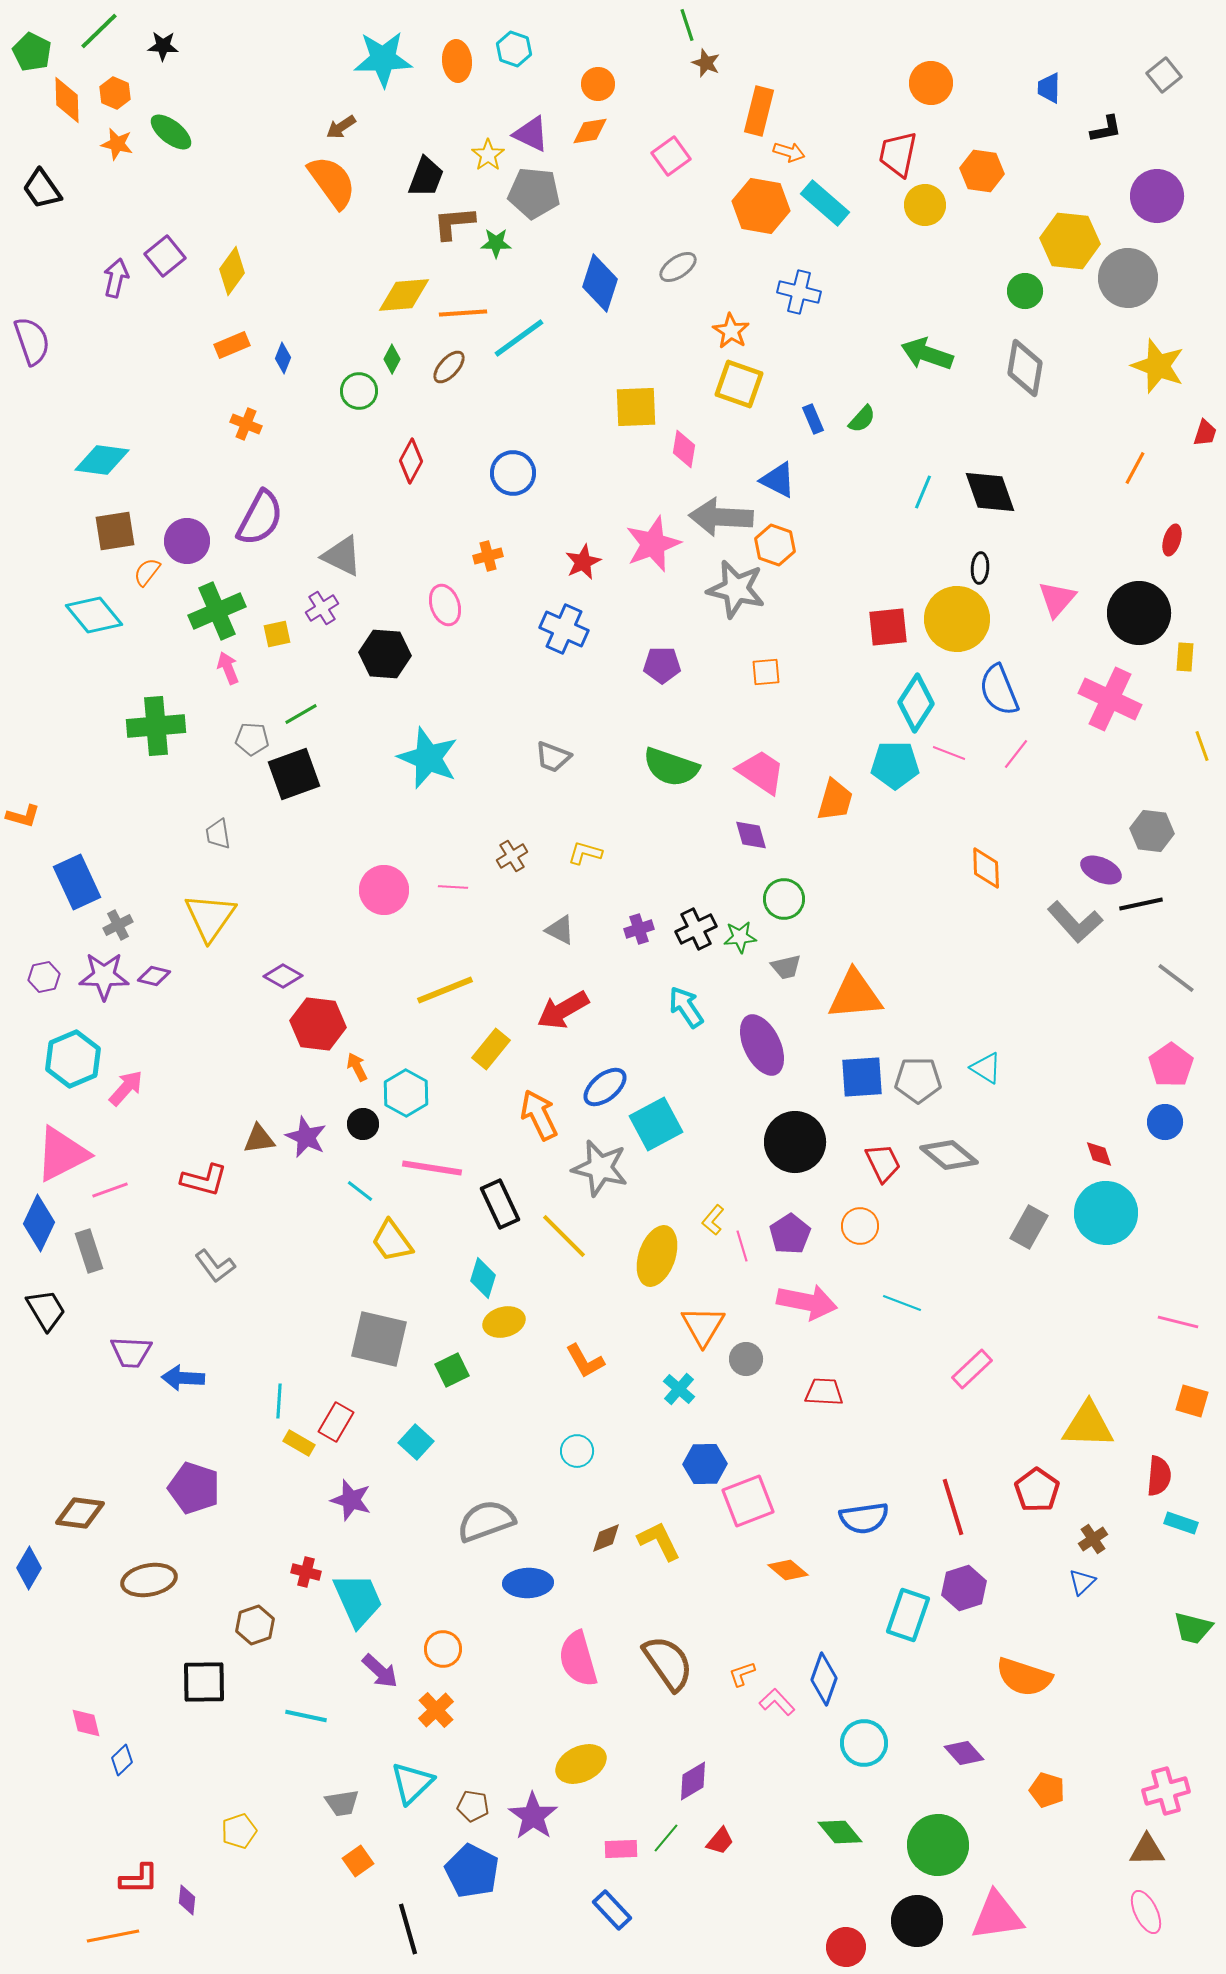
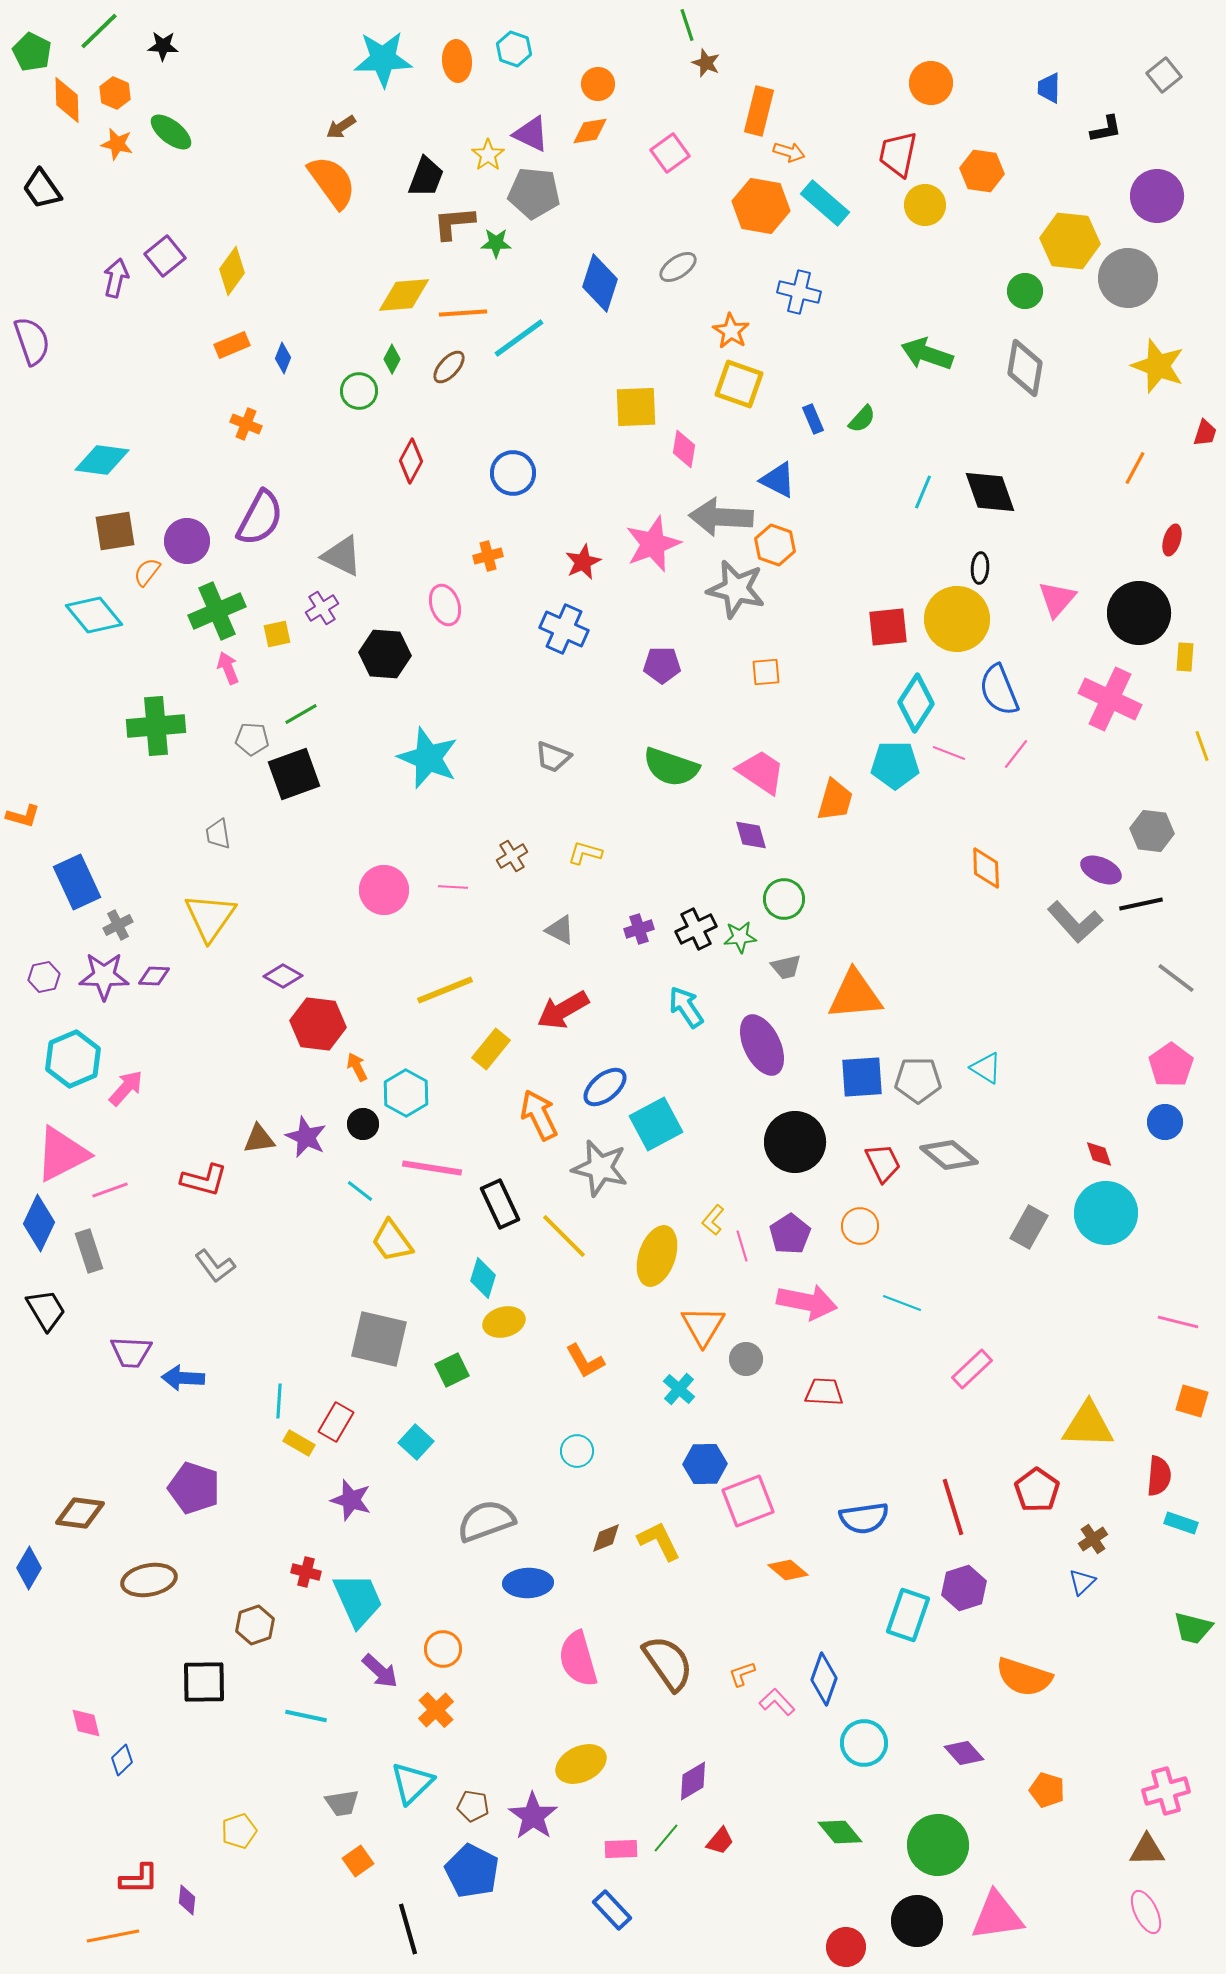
pink square at (671, 156): moved 1 px left, 3 px up
purple diamond at (154, 976): rotated 12 degrees counterclockwise
